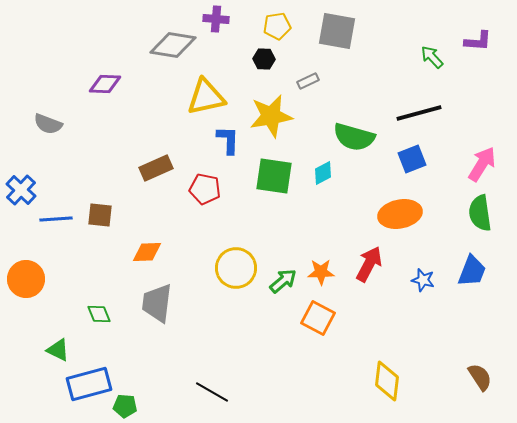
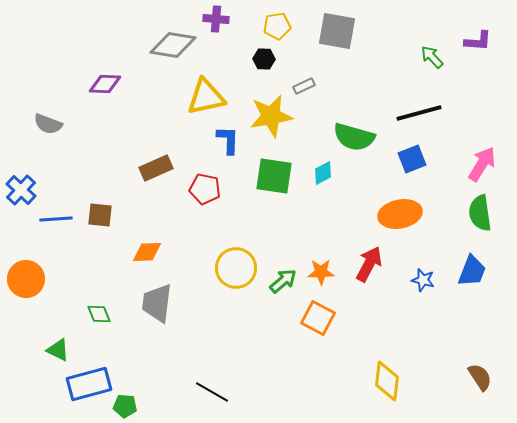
gray rectangle at (308, 81): moved 4 px left, 5 px down
